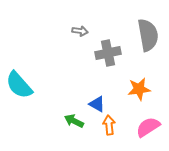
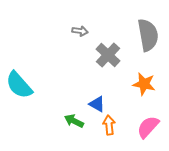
gray cross: moved 2 px down; rotated 35 degrees counterclockwise
orange star: moved 5 px right, 5 px up; rotated 20 degrees clockwise
pink semicircle: rotated 15 degrees counterclockwise
